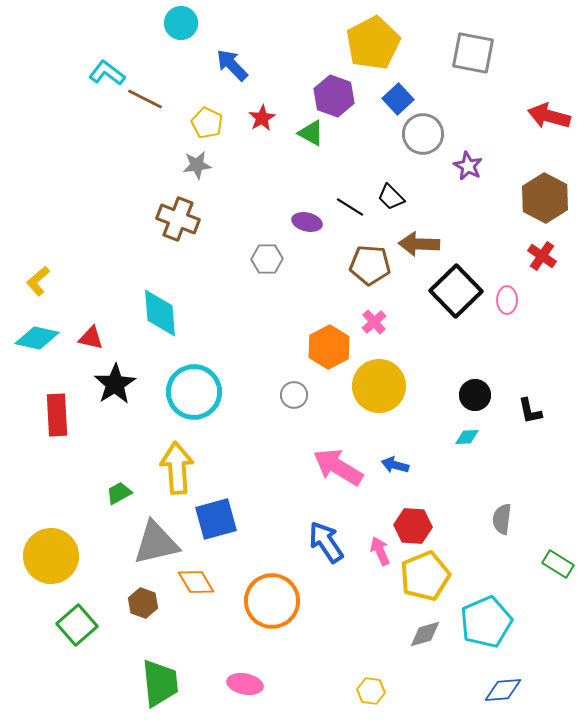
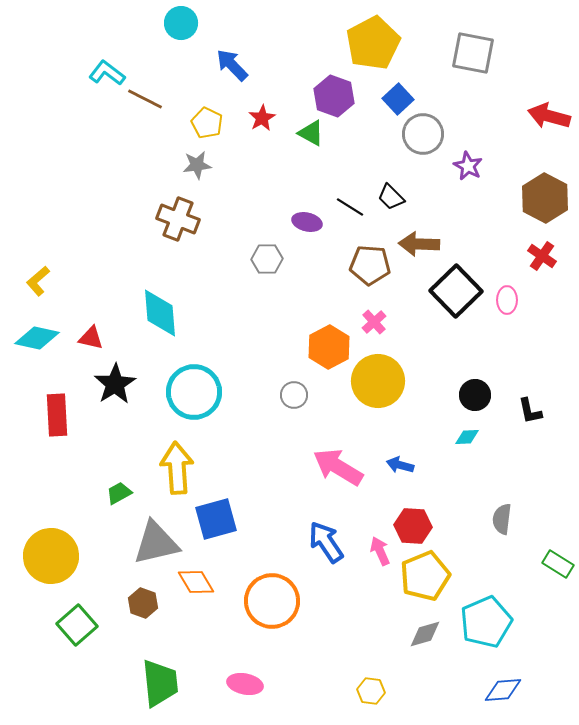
yellow circle at (379, 386): moved 1 px left, 5 px up
blue arrow at (395, 465): moved 5 px right
